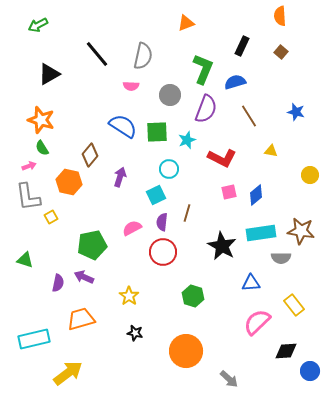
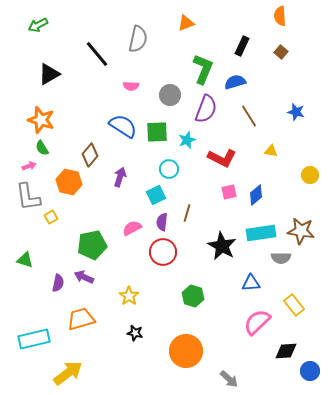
gray semicircle at (143, 56): moved 5 px left, 17 px up
